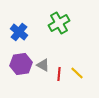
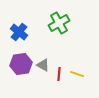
yellow line: moved 1 px down; rotated 24 degrees counterclockwise
